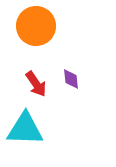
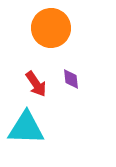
orange circle: moved 15 px right, 2 px down
cyan triangle: moved 1 px right, 1 px up
